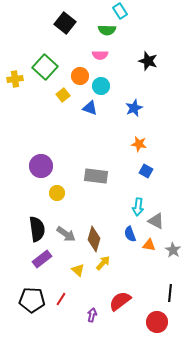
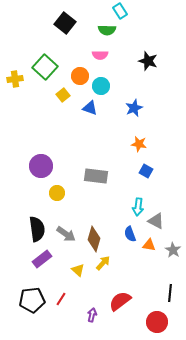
black pentagon: rotated 10 degrees counterclockwise
